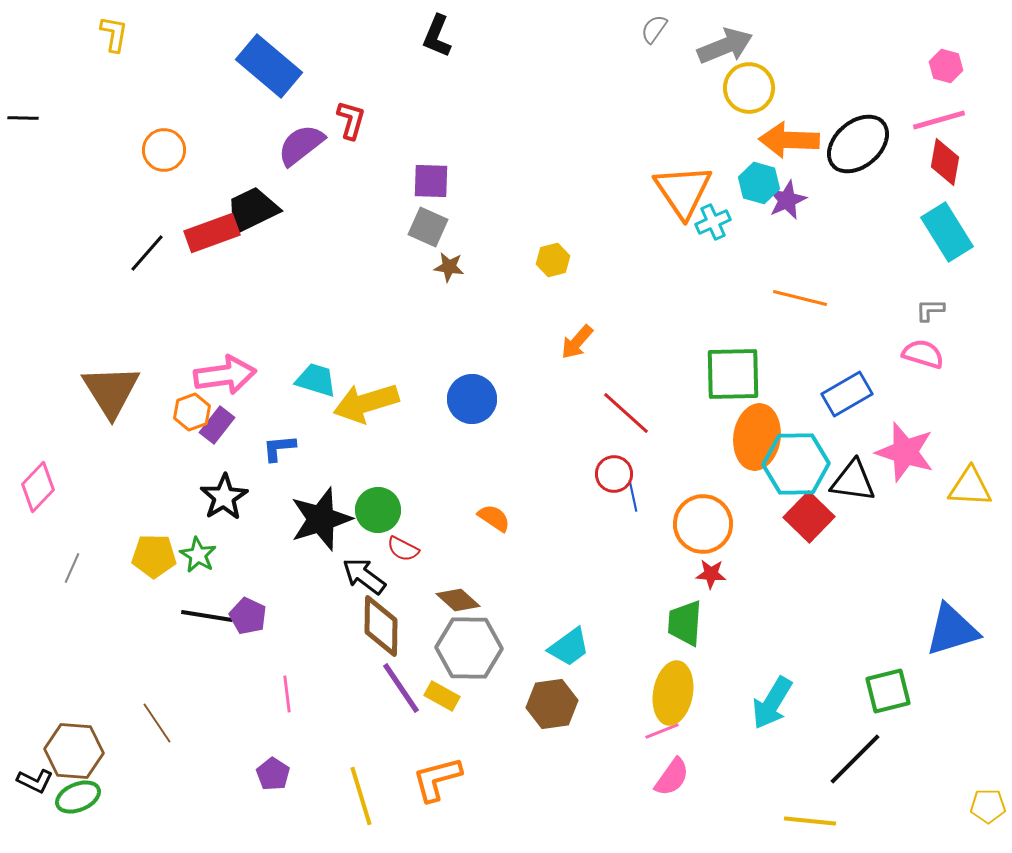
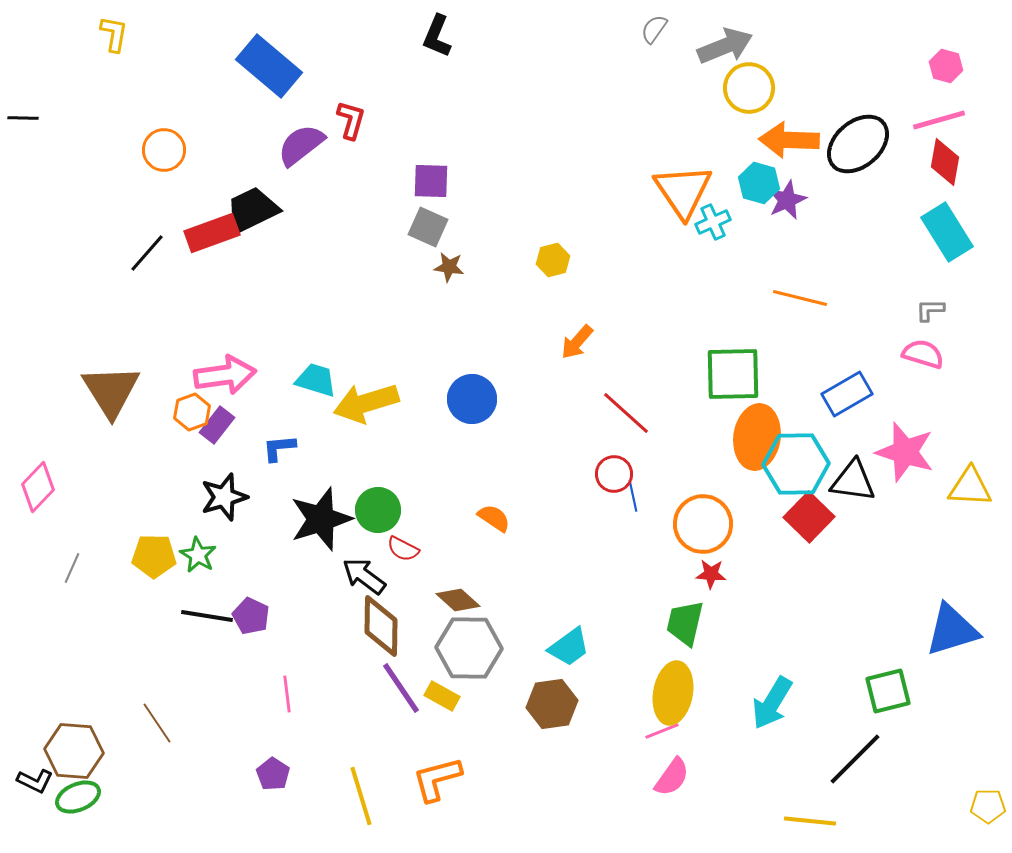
black star at (224, 497): rotated 15 degrees clockwise
purple pentagon at (248, 616): moved 3 px right
green trapezoid at (685, 623): rotated 9 degrees clockwise
